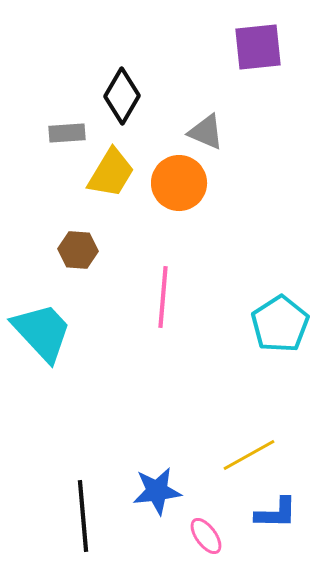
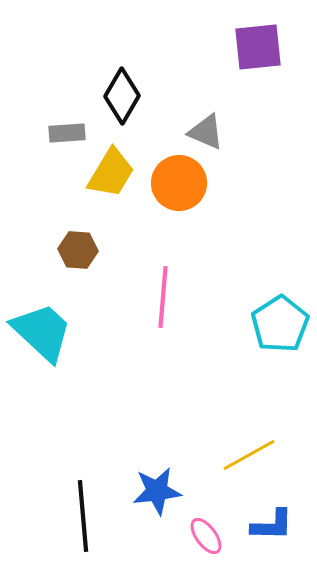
cyan trapezoid: rotated 4 degrees counterclockwise
blue L-shape: moved 4 px left, 12 px down
